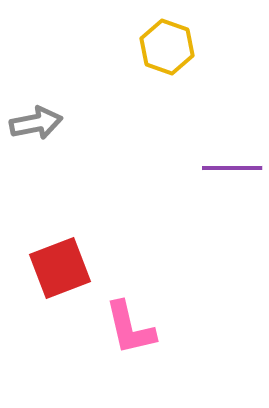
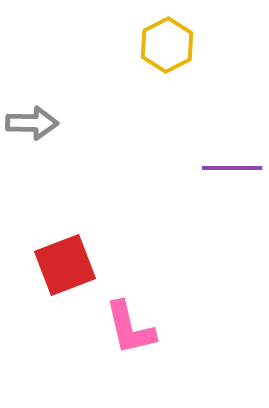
yellow hexagon: moved 2 px up; rotated 14 degrees clockwise
gray arrow: moved 4 px left; rotated 12 degrees clockwise
red square: moved 5 px right, 3 px up
